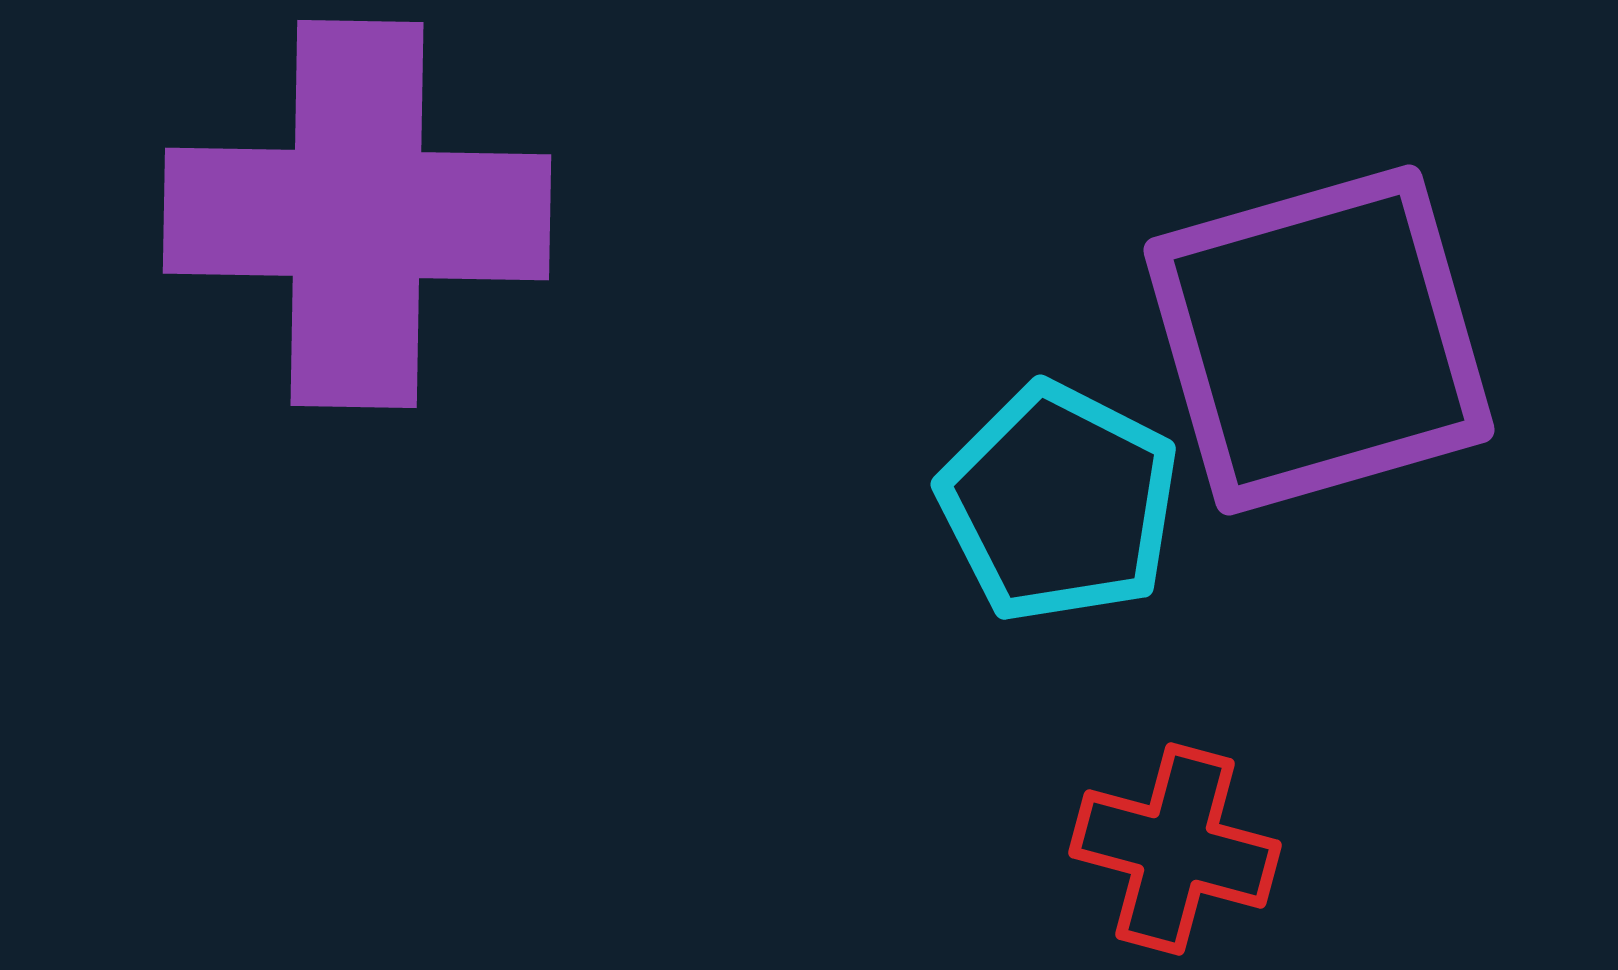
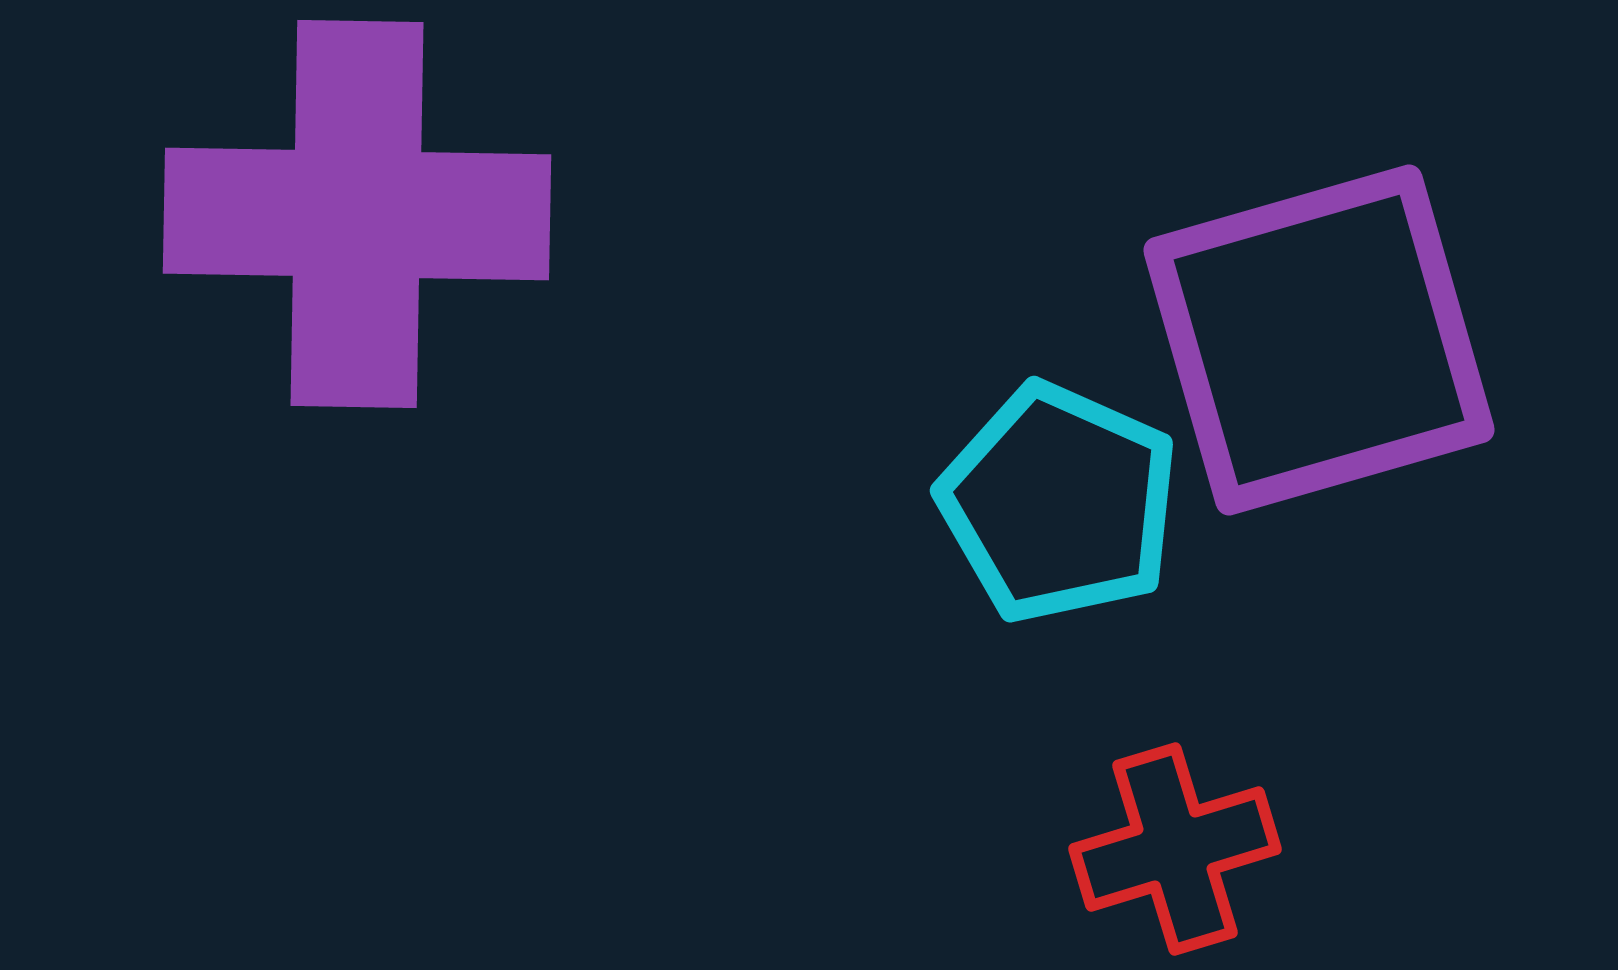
cyan pentagon: rotated 3 degrees counterclockwise
red cross: rotated 32 degrees counterclockwise
